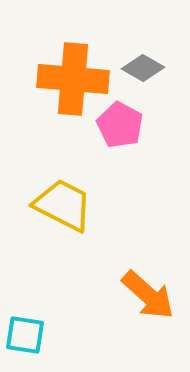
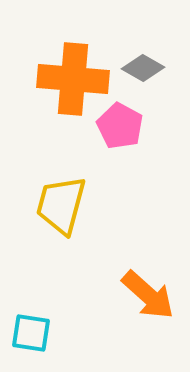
pink pentagon: moved 1 px down
yellow trapezoid: moved 2 px left; rotated 102 degrees counterclockwise
cyan square: moved 6 px right, 2 px up
